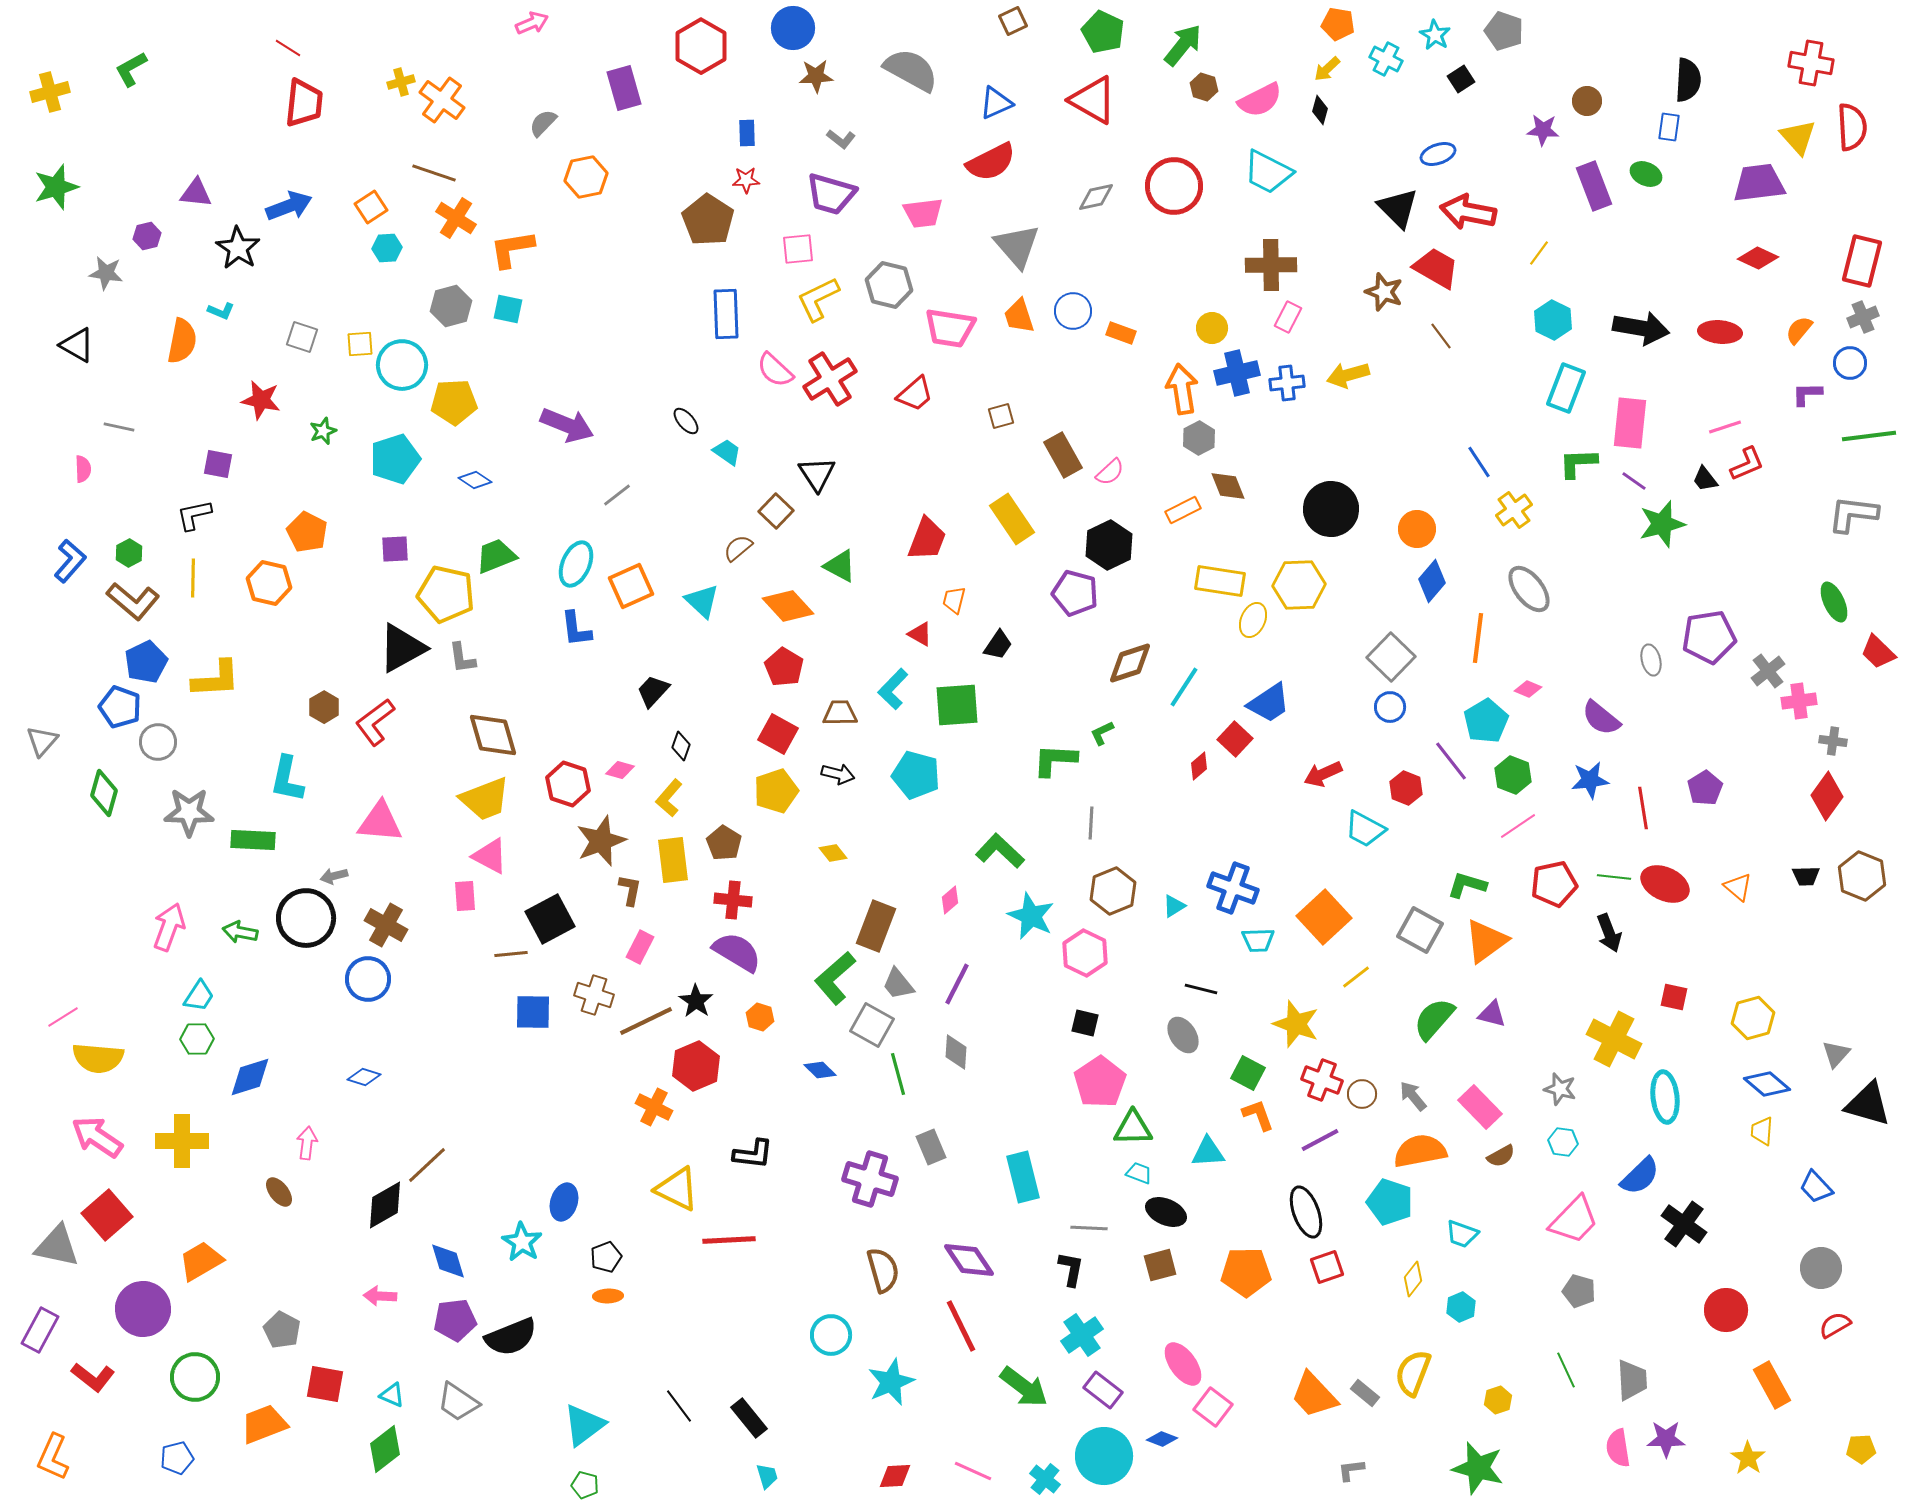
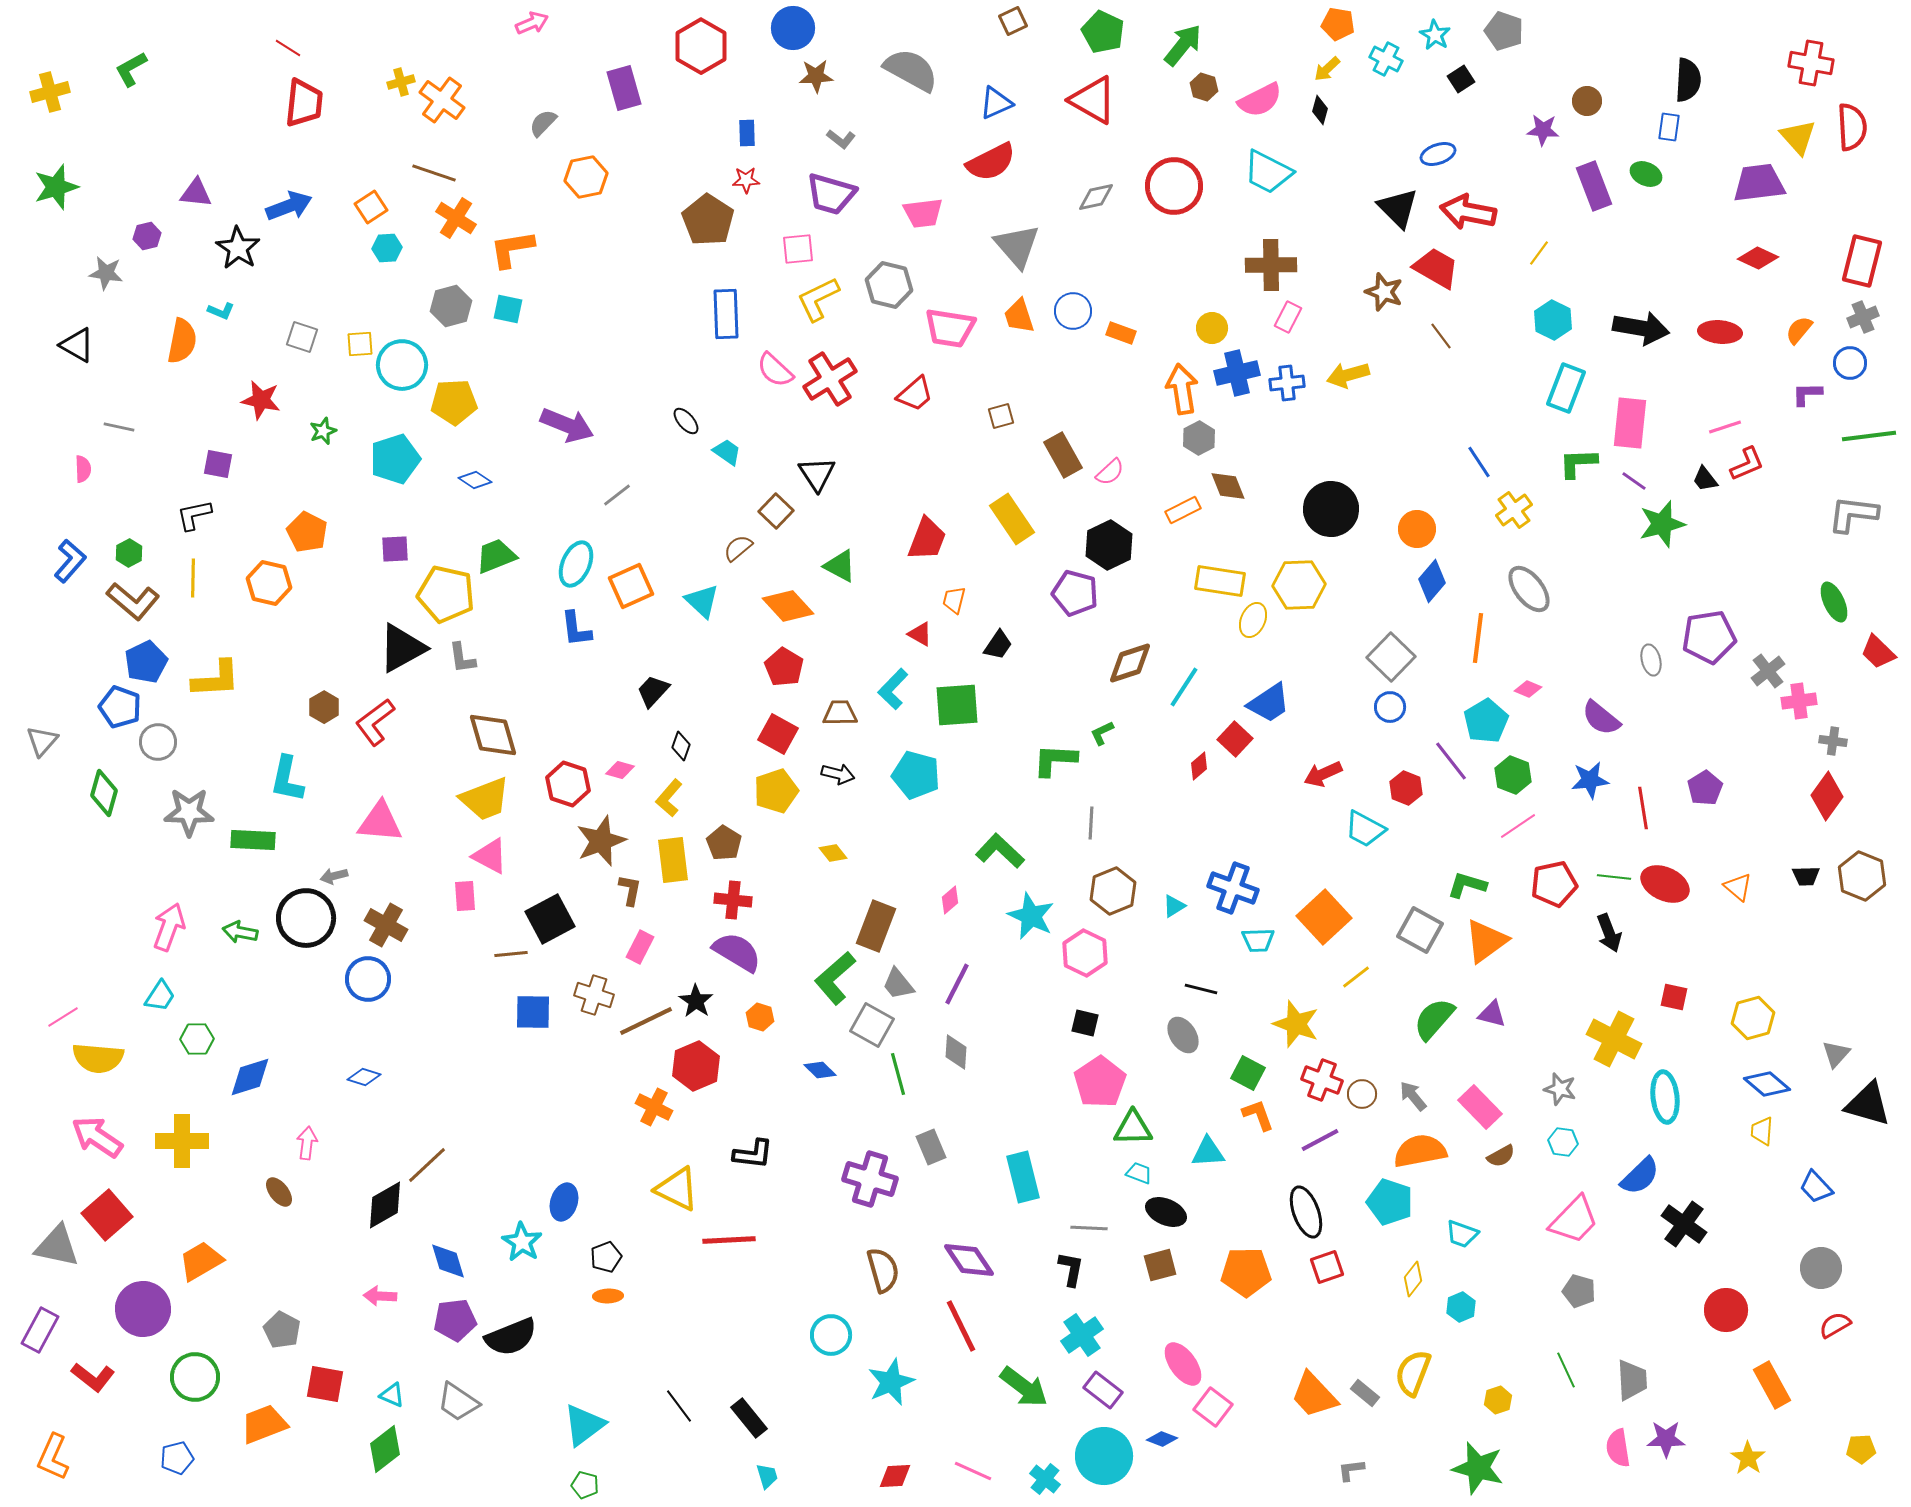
cyan trapezoid at (199, 996): moved 39 px left
